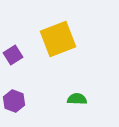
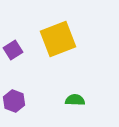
purple square: moved 5 px up
green semicircle: moved 2 px left, 1 px down
